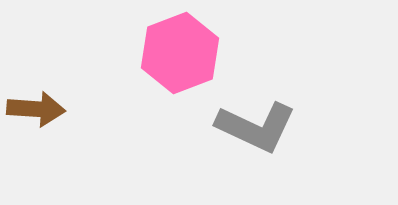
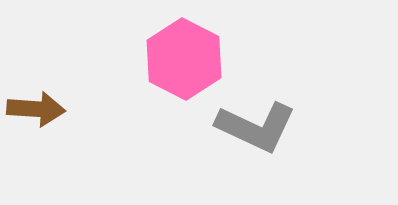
pink hexagon: moved 4 px right, 6 px down; rotated 12 degrees counterclockwise
